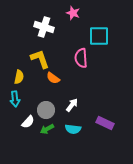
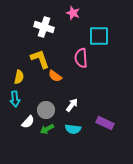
orange semicircle: moved 2 px right, 2 px up
